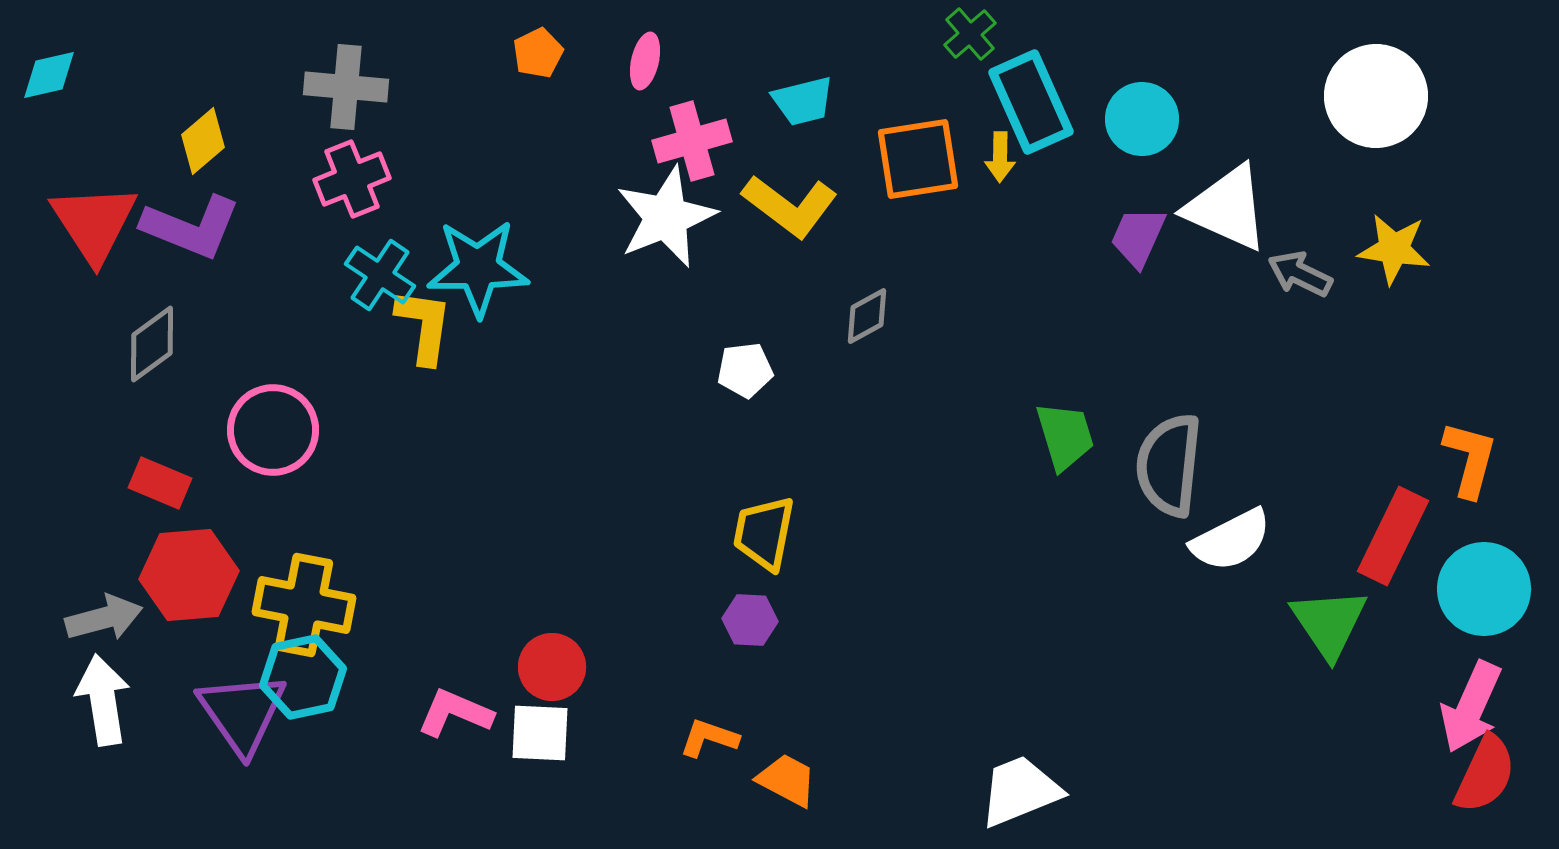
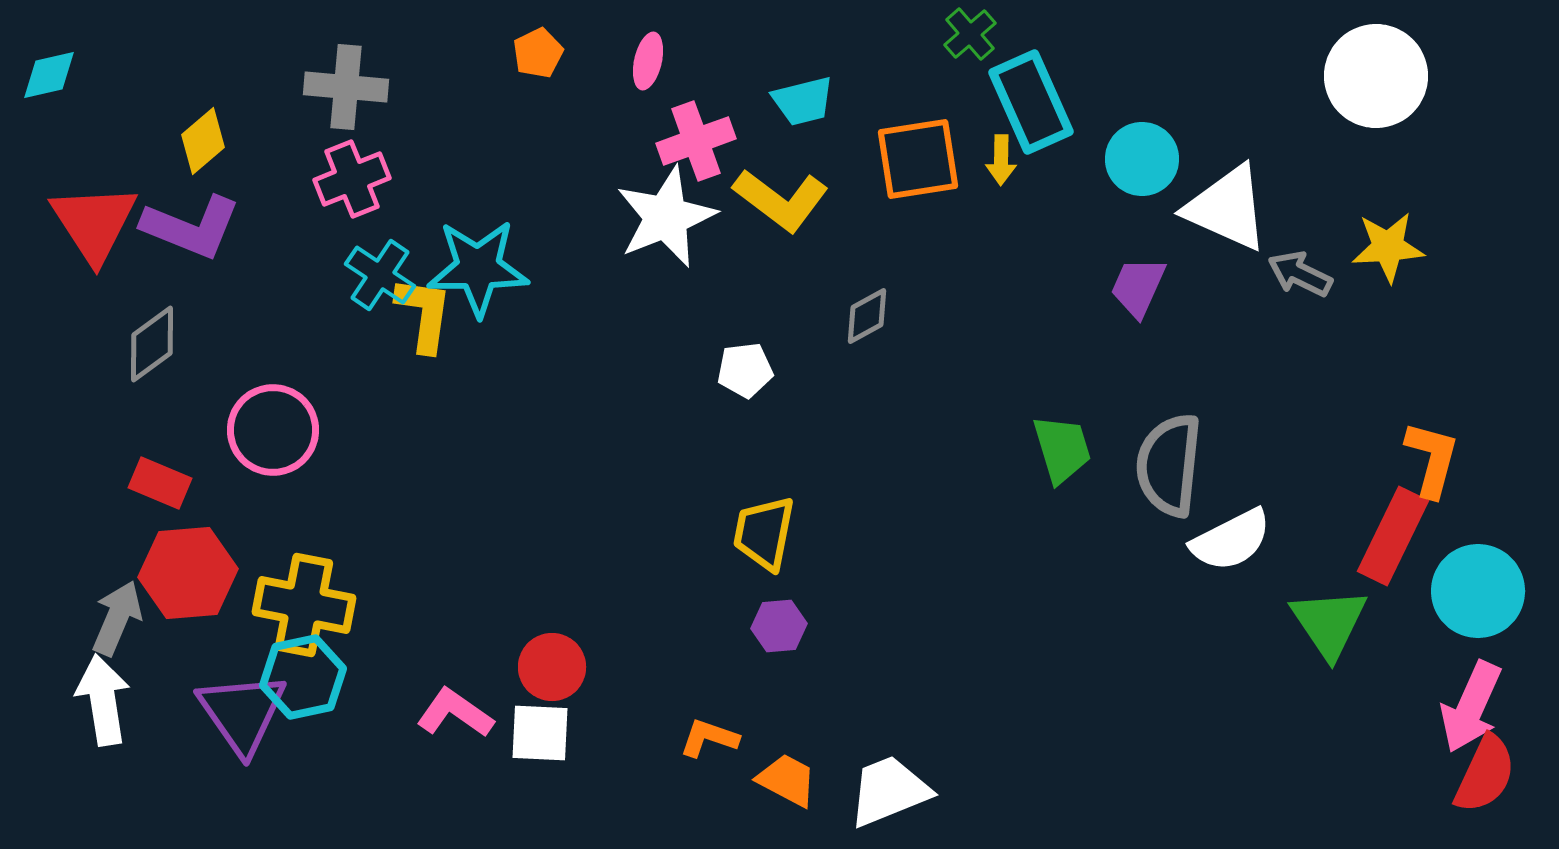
pink ellipse at (645, 61): moved 3 px right
white circle at (1376, 96): moved 20 px up
cyan circle at (1142, 119): moved 40 px down
pink cross at (692, 141): moved 4 px right; rotated 4 degrees counterclockwise
yellow arrow at (1000, 157): moved 1 px right, 3 px down
yellow L-shape at (790, 206): moved 9 px left, 6 px up
purple trapezoid at (1138, 237): moved 50 px down
yellow star at (1394, 249): moved 6 px left, 2 px up; rotated 12 degrees counterclockwise
yellow L-shape at (424, 326): moved 12 px up
green trapezoid at (1065, 436): moved 3 px left, 13 px down
orange L-shape at (1470, 459): moved 38 px left
red hexagon at (189, 575): moved 1 px left, 2 px up
cyan circle at (1484, 589): moved 6 px left, 2 px down
gray arrow at (104, 618): moved 13 px right; rotated 52 degrees counterclockwise
purple hexagon at (750, 620): moved 29 px right, 6 px down; rotated 8 degrees counterclockwise
pink L-shape at (455, 713): rotated 12 degrees clockwise
white trapezoid at (1020, 791): moved 131 px left
